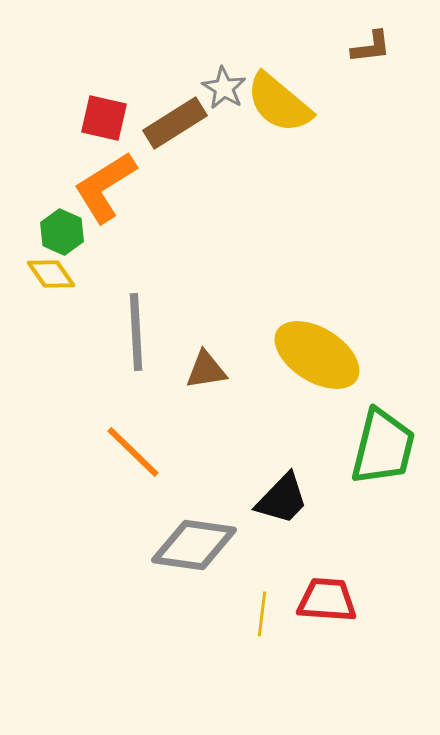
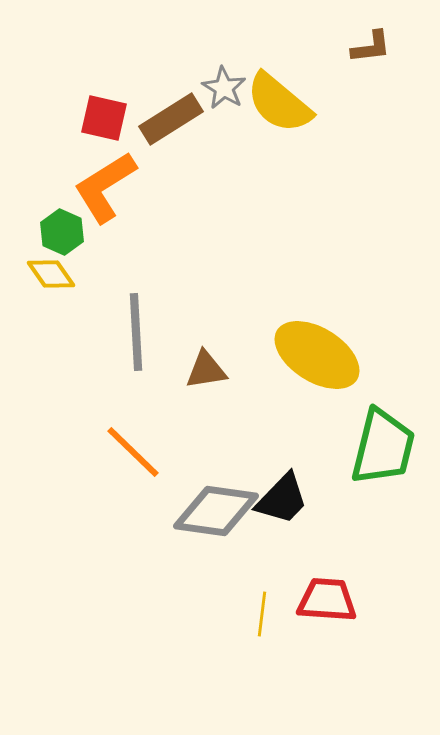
brown rectangle: moved 4 px left, 4 px up
gray diamond: moved 22 px right, 34 px up
